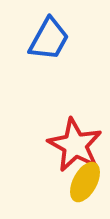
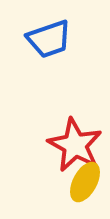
blue trapezoid: rotated 42 degrees clockwise
